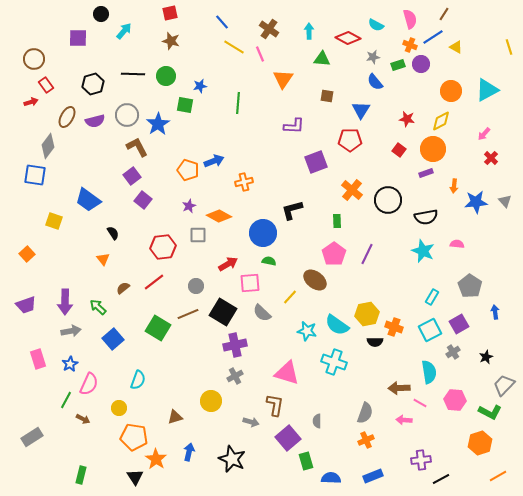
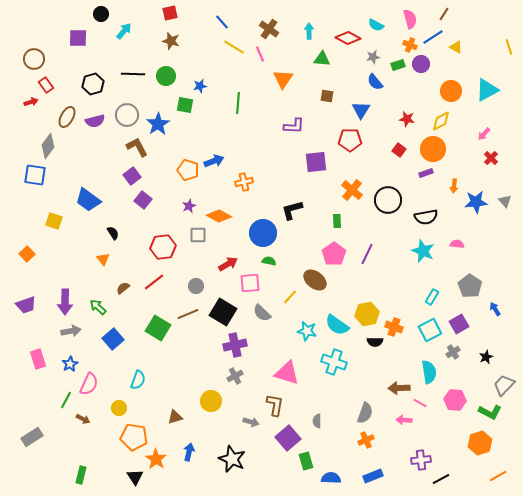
purple square at (316, 162): rotated 15 degrees clockwise
blue arrow at (495, 312): moved 3 px up; rotated 24 degrees counterclockwise
